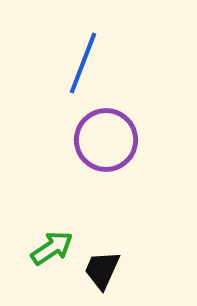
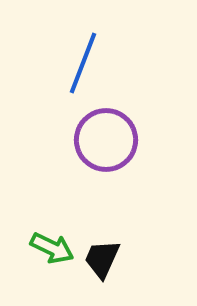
green arrow: rotated 60 degrees clockwise
black trapezoid: moved 11 px up
